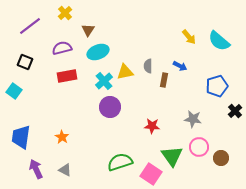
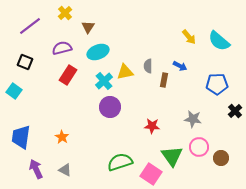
brown triangle: moved 3 px up
red rectangle: moved 1 px right, 1 px up; rotated 48 degrees counterclockwise
blue pentagon: moved 2 px up; rotated 15 degrees clockwise
